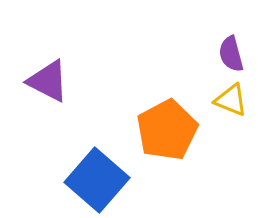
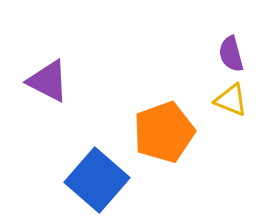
orange pentagon: moved 3 px left, 2 px down; rotated 8 degrees clockwise
